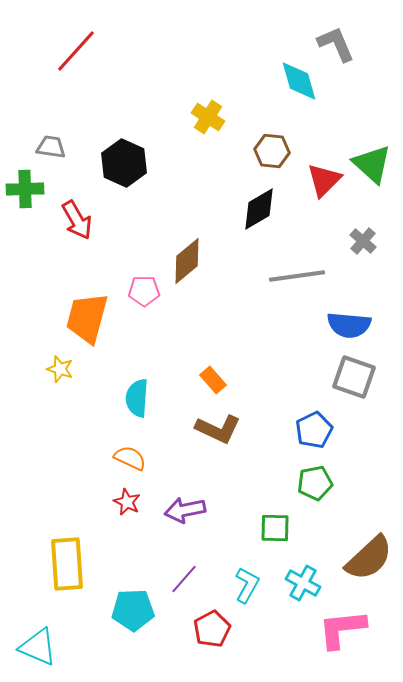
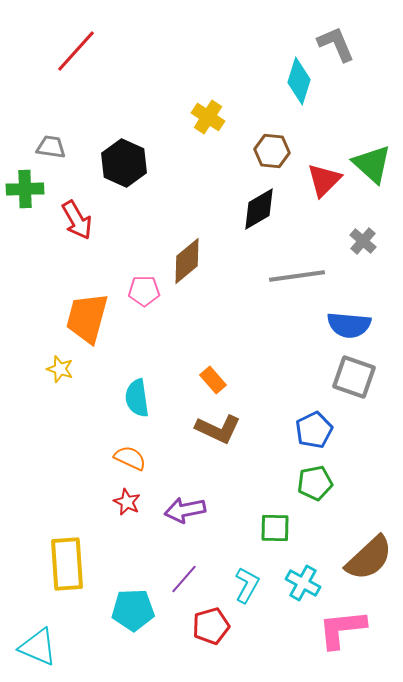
cyan diamond: rotated 33 degrees clockwise
cyan semicircle: rotated 12 degrees counterclockwise
red pentagon: moved 1 px left, 3 px up; rotated 12 degrees clockwise
